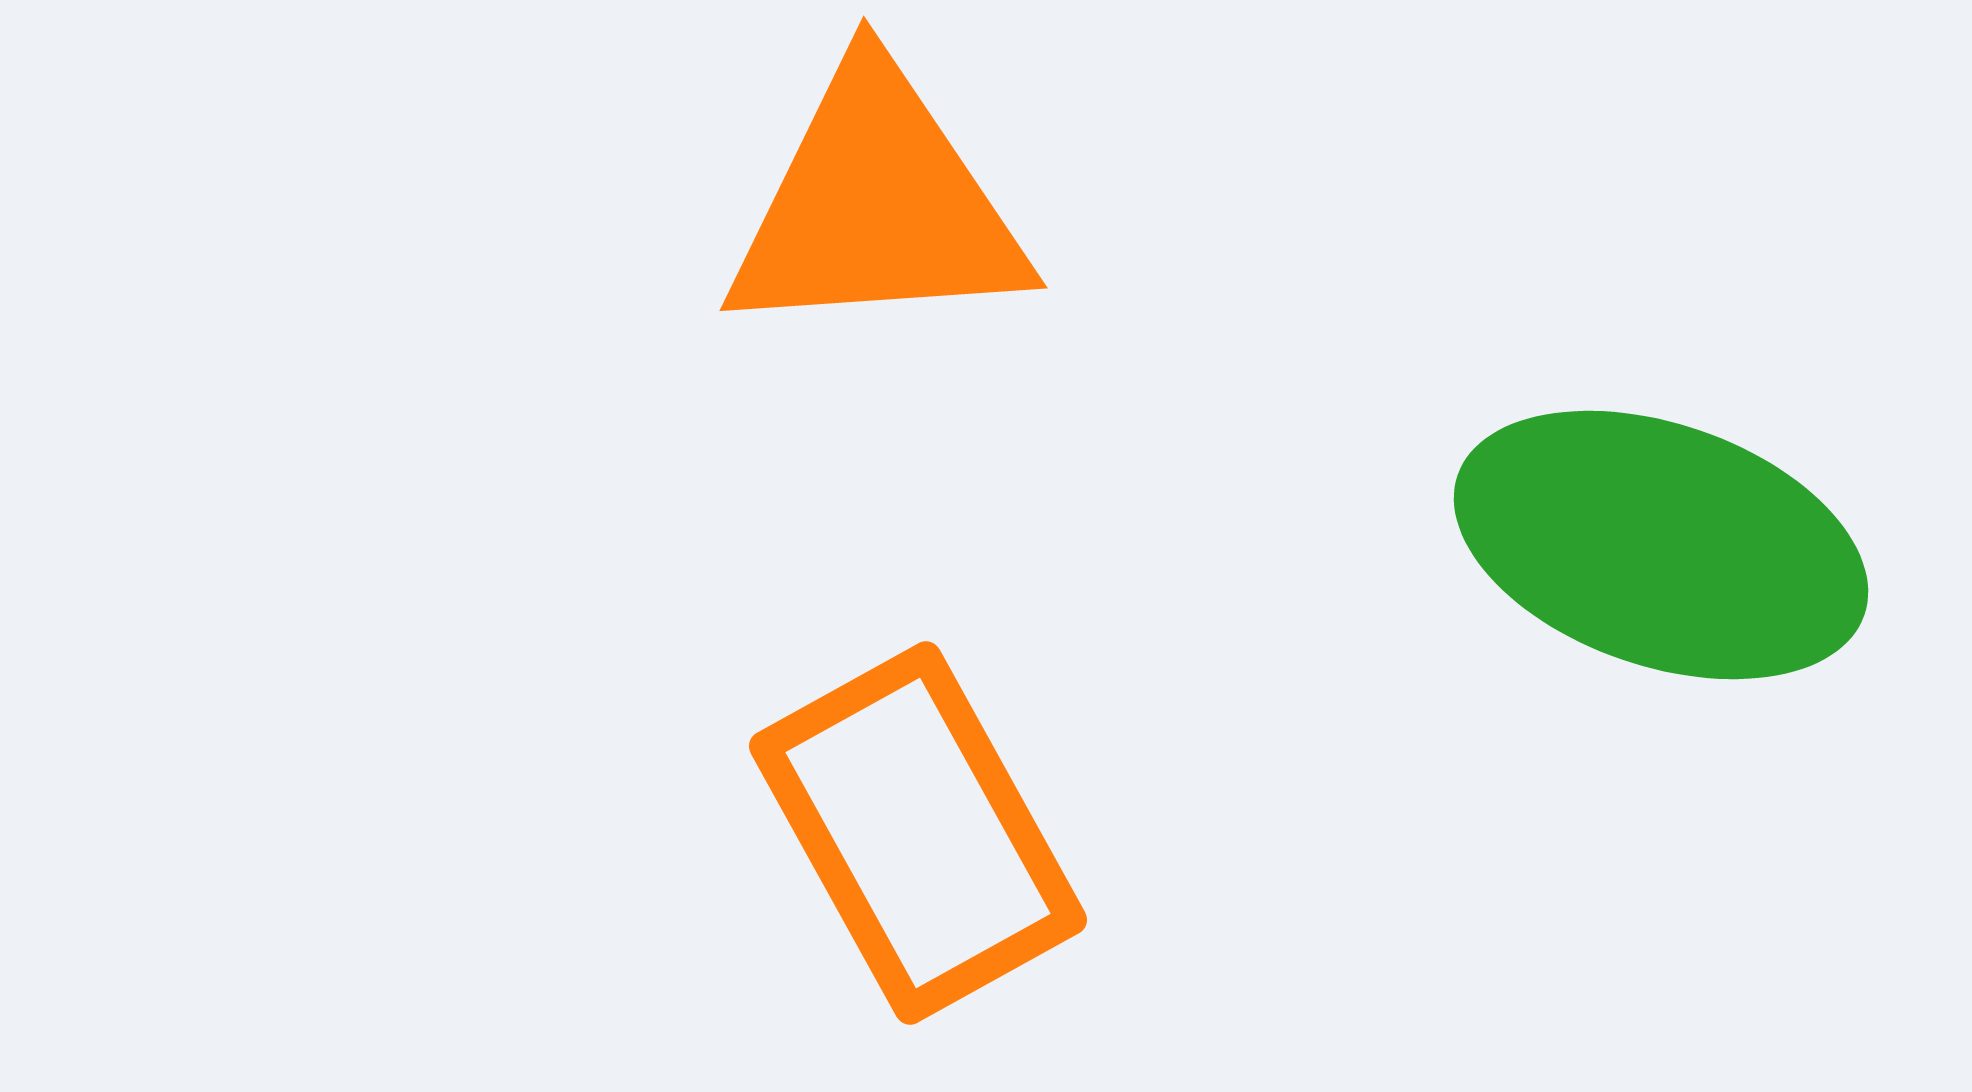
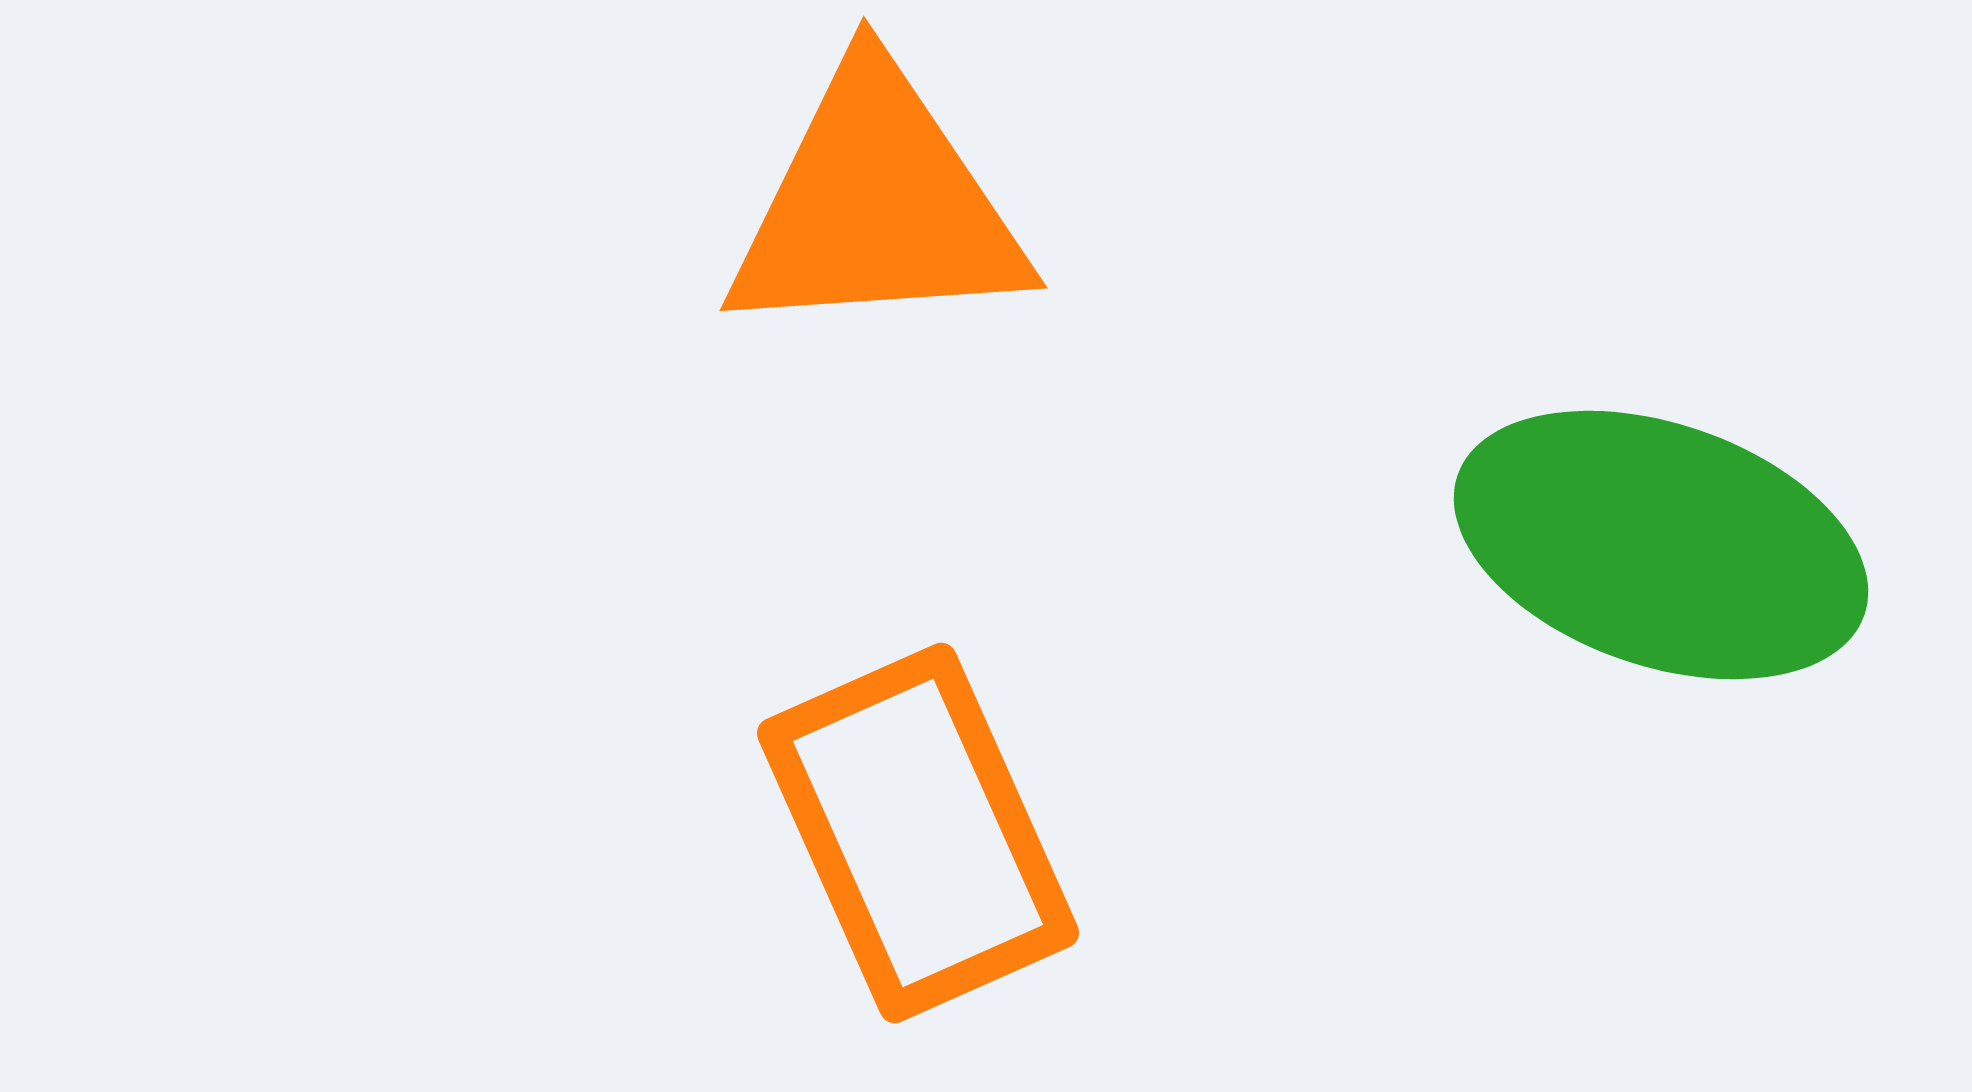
orange rectangle: rotated 5 degrees clockwise
